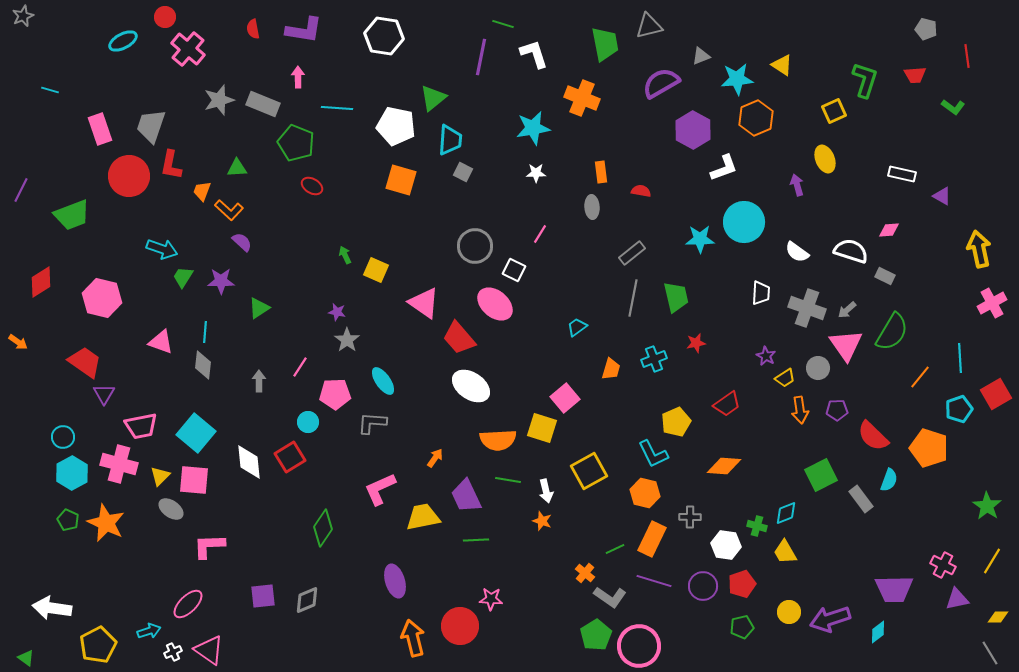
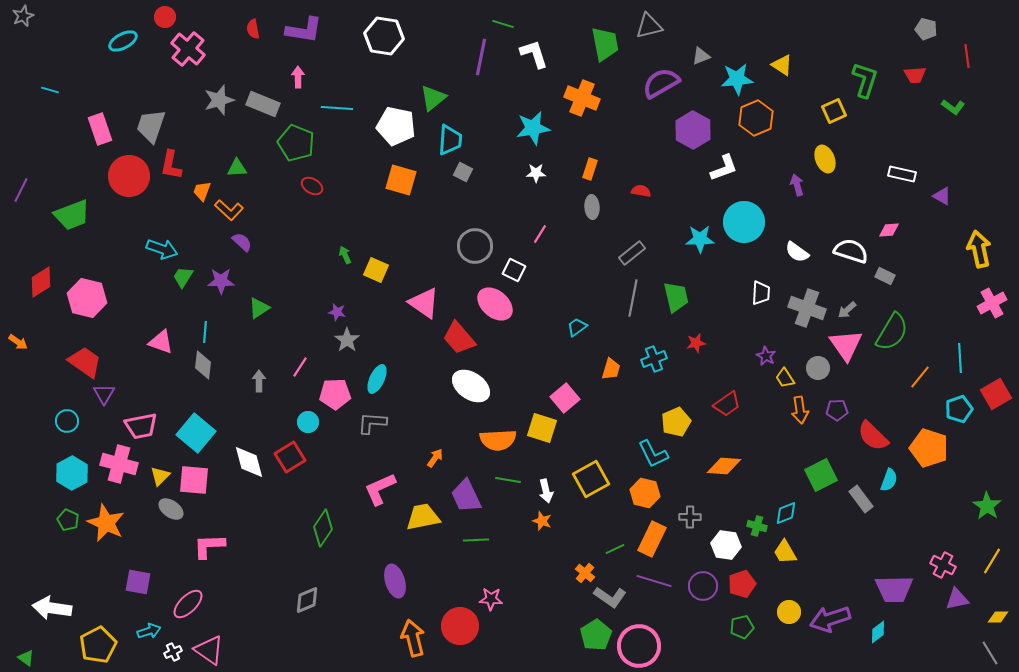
orange rectangle at (601, 172): moved 11 px left, 3 px up; rotated 25 degrees clockwise
pink hexagon at (102, 298): moved 15 px left
yellow trapezoid at (785, 378): rotated 90 degrees clockwise
cyan ellipse at (383, 381): moved 6 px left, 2 px up; rotated 60 degrees clockwise
cyan circle at (63, 437): moved 4 px right, 16 px up
white diamond at (249, 462): rotated 9 degrees counterclockwise
yellow square at (589, 471): moved 2 px right, 8 px down
purple square at (263, 596): moved 125 px left, 14 px up; rotated 16 degrees clockwise
